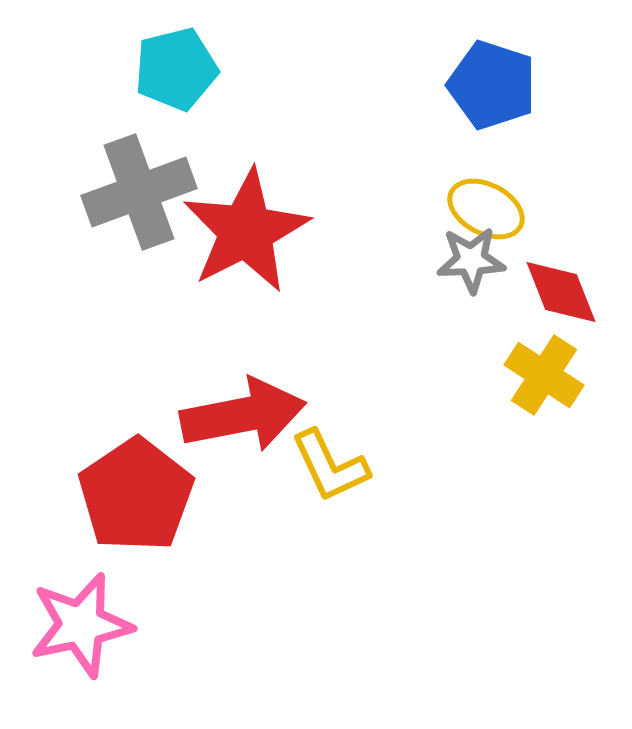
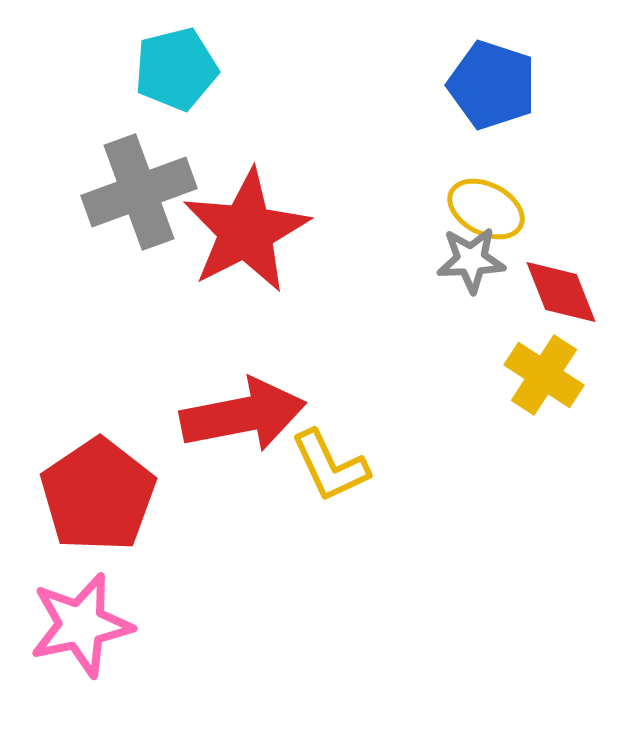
red pentagon: moved 38 px left
